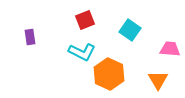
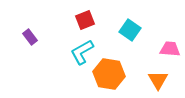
purple rectangle: rotated 28 degrees counterclockwise
cyan L-shape: rotated 124 degrees clockwise
orange hexagon: rotated 16 degrees counterclockwise
